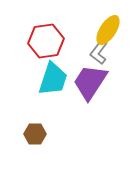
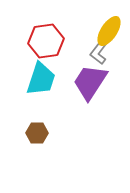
yellow ellipse: moved 1 px right, 1 px down
cyan trapezoid: moved 12 px left
brown hexagon: moved 2 px right, 1 px up
